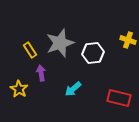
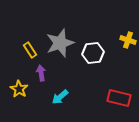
cyan arrow: moved 13 px left, 8 px down
